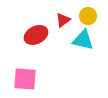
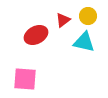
cyan triangle: moved 1 px right, 2 px down
